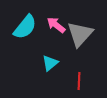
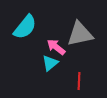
pink arrow: moved 22 px down
gray triangle: rotated 36 degrees clockwise
